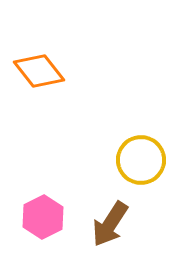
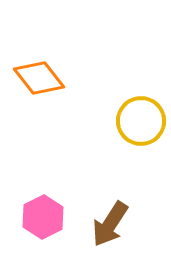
orange diamond: moved 7 px down
yellow circle: moved 39 px up
